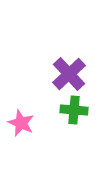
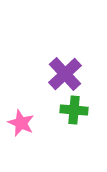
purple cross: moved 4 px left
